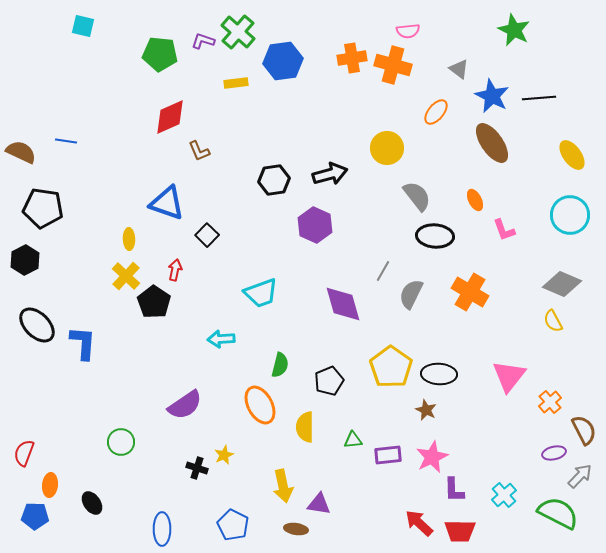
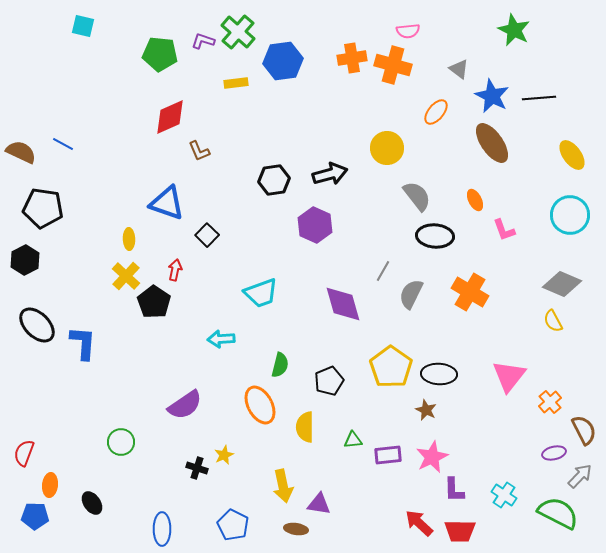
blue line at (66, 141): moved 3 px left, 3 px down; rotated 20 degrees clockwise
cyan cross at (504, 495): rotated 15 degrees counterclockwise
